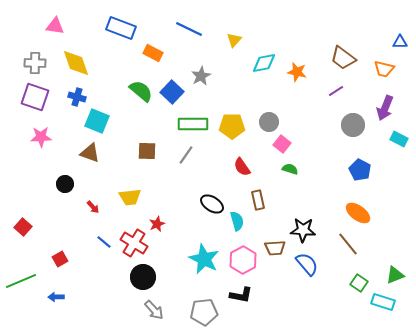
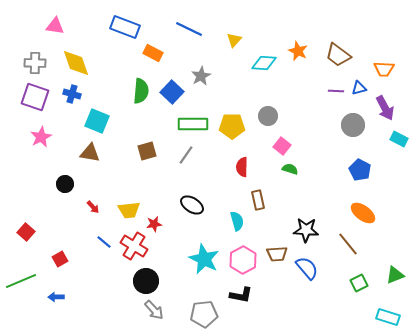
blue rectangle at (121, 28): moved 4 px right, 1 px up
blue triangle at (400, 42): moved 41 px left, 46 px down; rotated 14 degrees counterclockwise
brown trapezoid at (343, 58): moved 5 px left, 3 px up
cyan diamond at (264, 63): rotated 15 degrees clockwise
orange trapezoid at (384, 69): rotated 10 degrees counterclockwise
orange star at (297, 72): moved 1 px right, 21 px up; rotated 12 degrees clockwise
green semicircle at (141, 91): rotated 55 degrees clockwise
purple line at (336, 91): rotated 35 degrees clockwise
blue cross at (77, 97): moved 5 px left, 3 px up
purple arrow at (385, 108): rotated 50 degrees counterclockwise
gray circle at (269, 122): moved 1 px left, 6 px up
pink star at (41, 137): rotated 25 degrees counterclockwise
pink square at (282, 144): moved 2 px down
brown square at (147, 151): rotated 18 degrees counterclockwise
brown triangle at (90, 153): rotated 10 degrees counterclockwise
red semicircle at (242, 167): rotated 36 degrees clockwise
yellow trapezoid at (130, 197): moved 1 px left, 13 px down
black ellipse at (212, 204): moved 20 px left, 1 px down
orange ellipse at (358, 213): moved 5 px right
red star at (157, 224): moved 3 px left; rotated 14 degrees clockwise
red square at (23, 227): moved 3 px right, 5 px down
black star at (303, 230): moved 3 px right
red cross at (134, 243): moved 3 px down
brown trapezoid at (275, 248): moved 2 px right, 6 px down
blue semicircle at (307, 264): moved 4 px down
black circle at (143, 277): moved 3 px right, 4 px down
green square at (359, 283): rotated 30 degrees clockwise
cyan rectangle at (383, 302): moved 5 px right, 15 px down
gray pentagon at (204, 312): moved 2 px down
